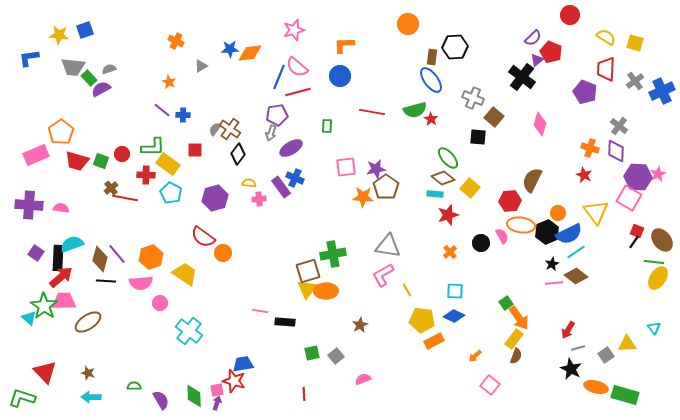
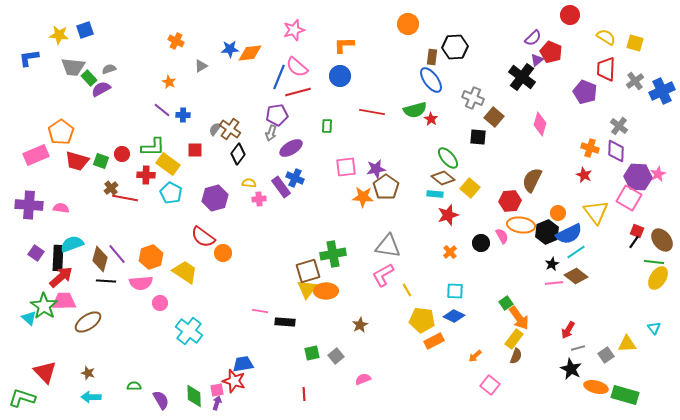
yellow trapezoid at (185, 274): moved 2 px up
